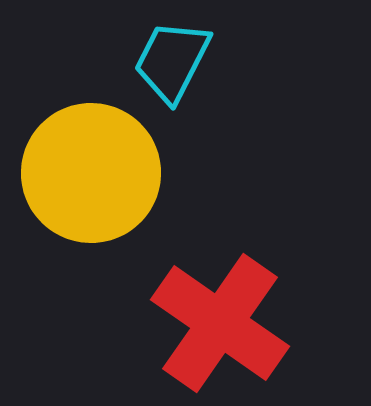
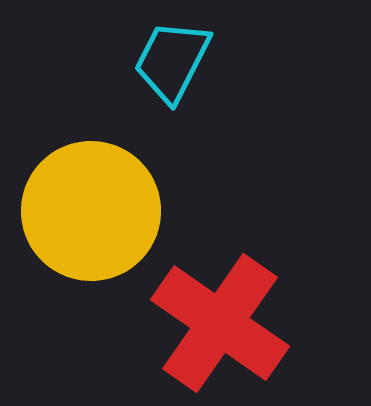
yellow circle: moved 38 px down
